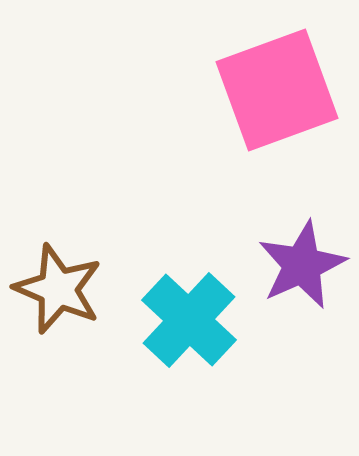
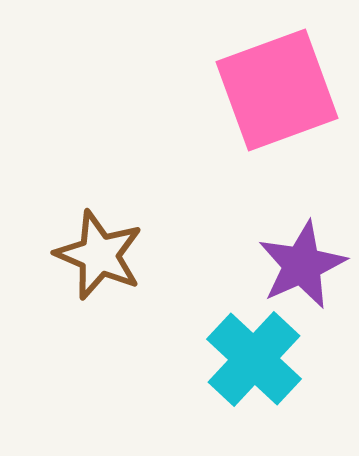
brown star: moved 41 px right, 34 px up
cyan cross: moved 65 px right, 39 px down
